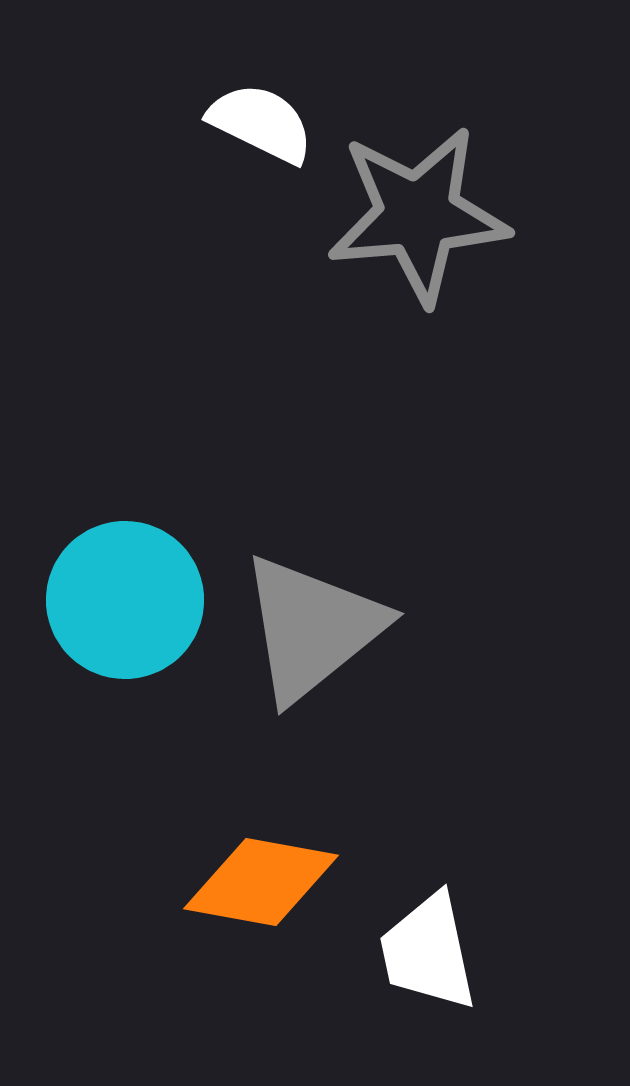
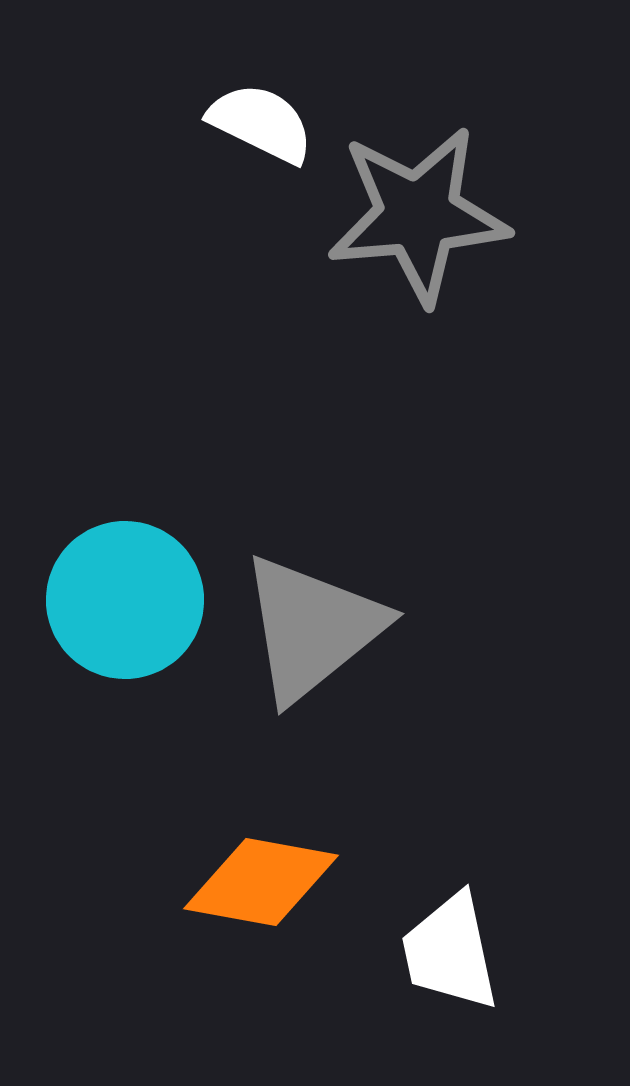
white trapezoid: moved 22 px right
